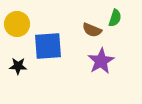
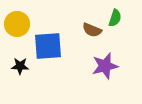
purple star: moved 4 px right, 5 px down; rotated 16 degrees clockwise
black star: moved 2 px right
